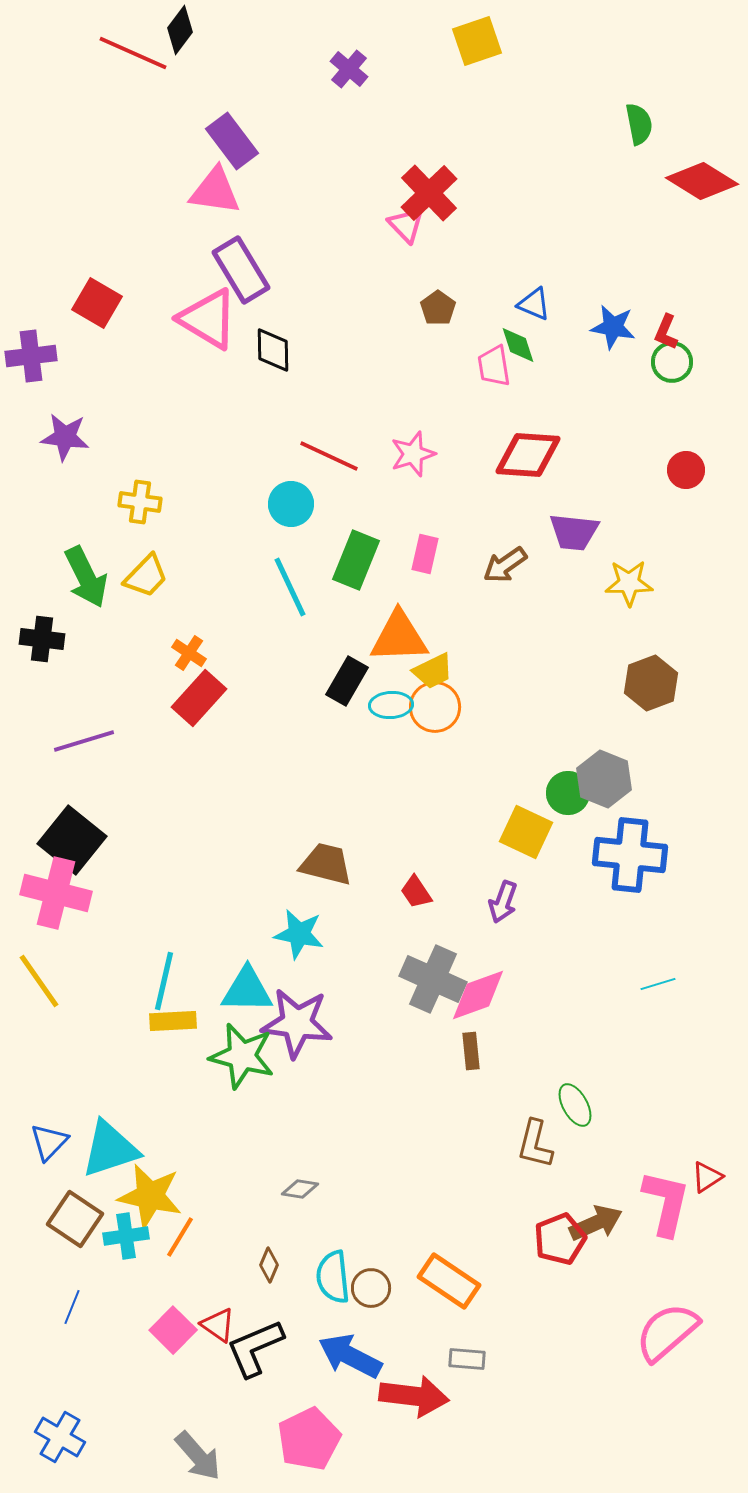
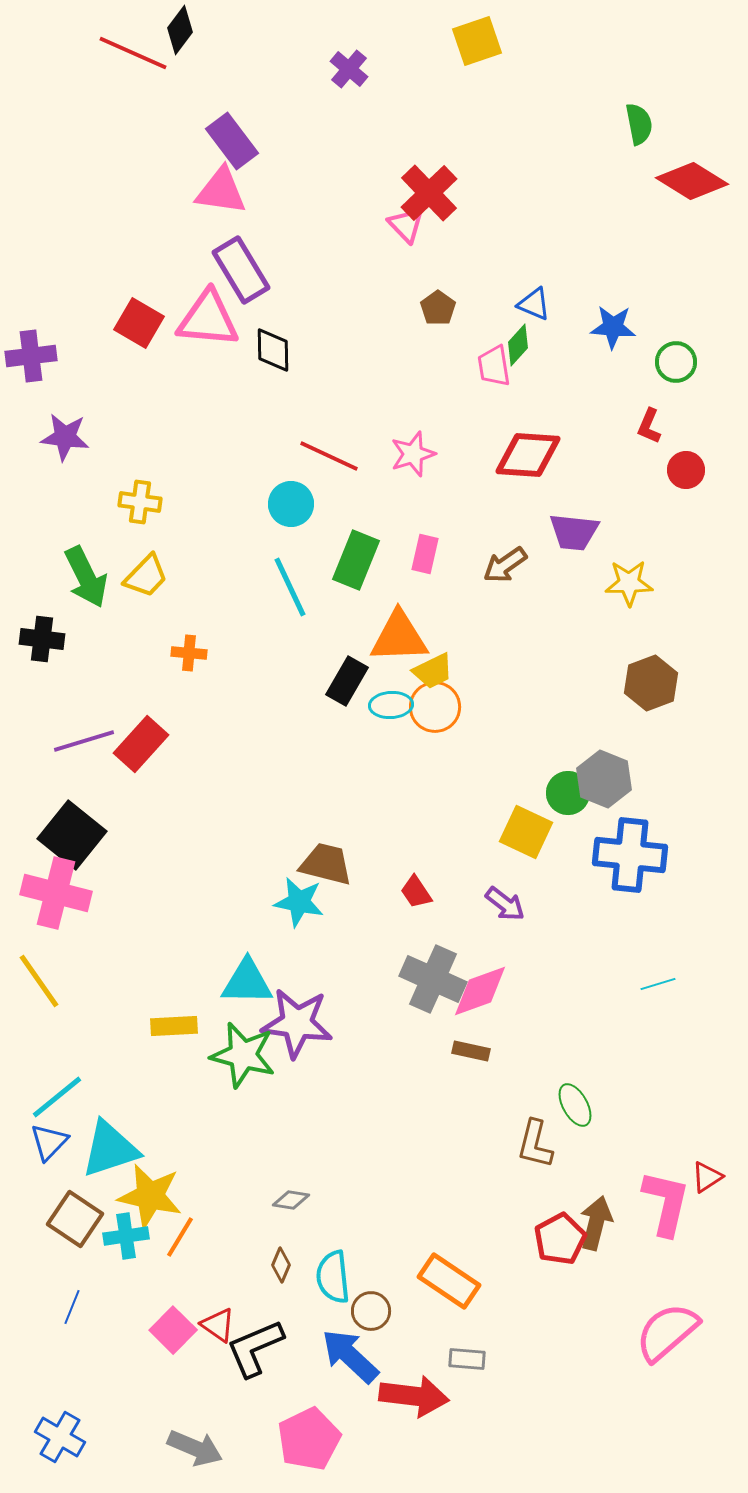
red diamond at (702, 181): moved 10 px left
pink triangle at (215, 191): moved 6 px right
red square at (97, 303): moved 42 px right, 20 px down
pink triangle at (208, 319): rotated 26 degrees counterclockwise
blue star at (613, 327): rotated 6 degrees counterclockwise
red L-shape at (666, 332): moved 17 px left, 94 px down
green diamond at (518, 345): rotated 60 degrees clockwise
green circle at (672, 362): moved 4 px right
orange cross at (189, 653): rotated 28 degrees counterclockwise
red rectangle at (199, 698): moved 58 px left, 46 px down
black square at (72, 840): moved 5 px up
purple arrow at (503, 902): moved 2 px right, 2 px down; rotated 72 degrees counterclockwise
cyan star at (299, 934): moved 32 px up
cyan line at (164, 981): moved 107 px left, 116 px down; rotated 38 degrees clockwise
cyan triangle at (247, 990): moved 8 px up
pink diamond at (478, 995): moved 2 px right, 4 px up
yellow rectangle at (173, 1021): moved 1 px right, 5 px down
brown rectangle at (471, 1051): rotated 72 degrees counterclockwise
green star at (242, 1056): moved 1 px right, 1 px up
gray diamond at (300, 1189): moved 9 px left, 11 px down
brown arrow at (596, 1223): rotated 52 degrees counterclockwise
red pentagon at (560, 1239): rotated 6 degrees counterclockwise
brown diamond at (269, 1265): moved 12 px right
brown circle at (371, 1288): moved 23 px down
blue arrow at (350, 1356): rotated 16 degrees clockwise
gray arrow at (198, 1456): moved 3 px left, 8 px up; rotated 26 degrees counterclockwise
